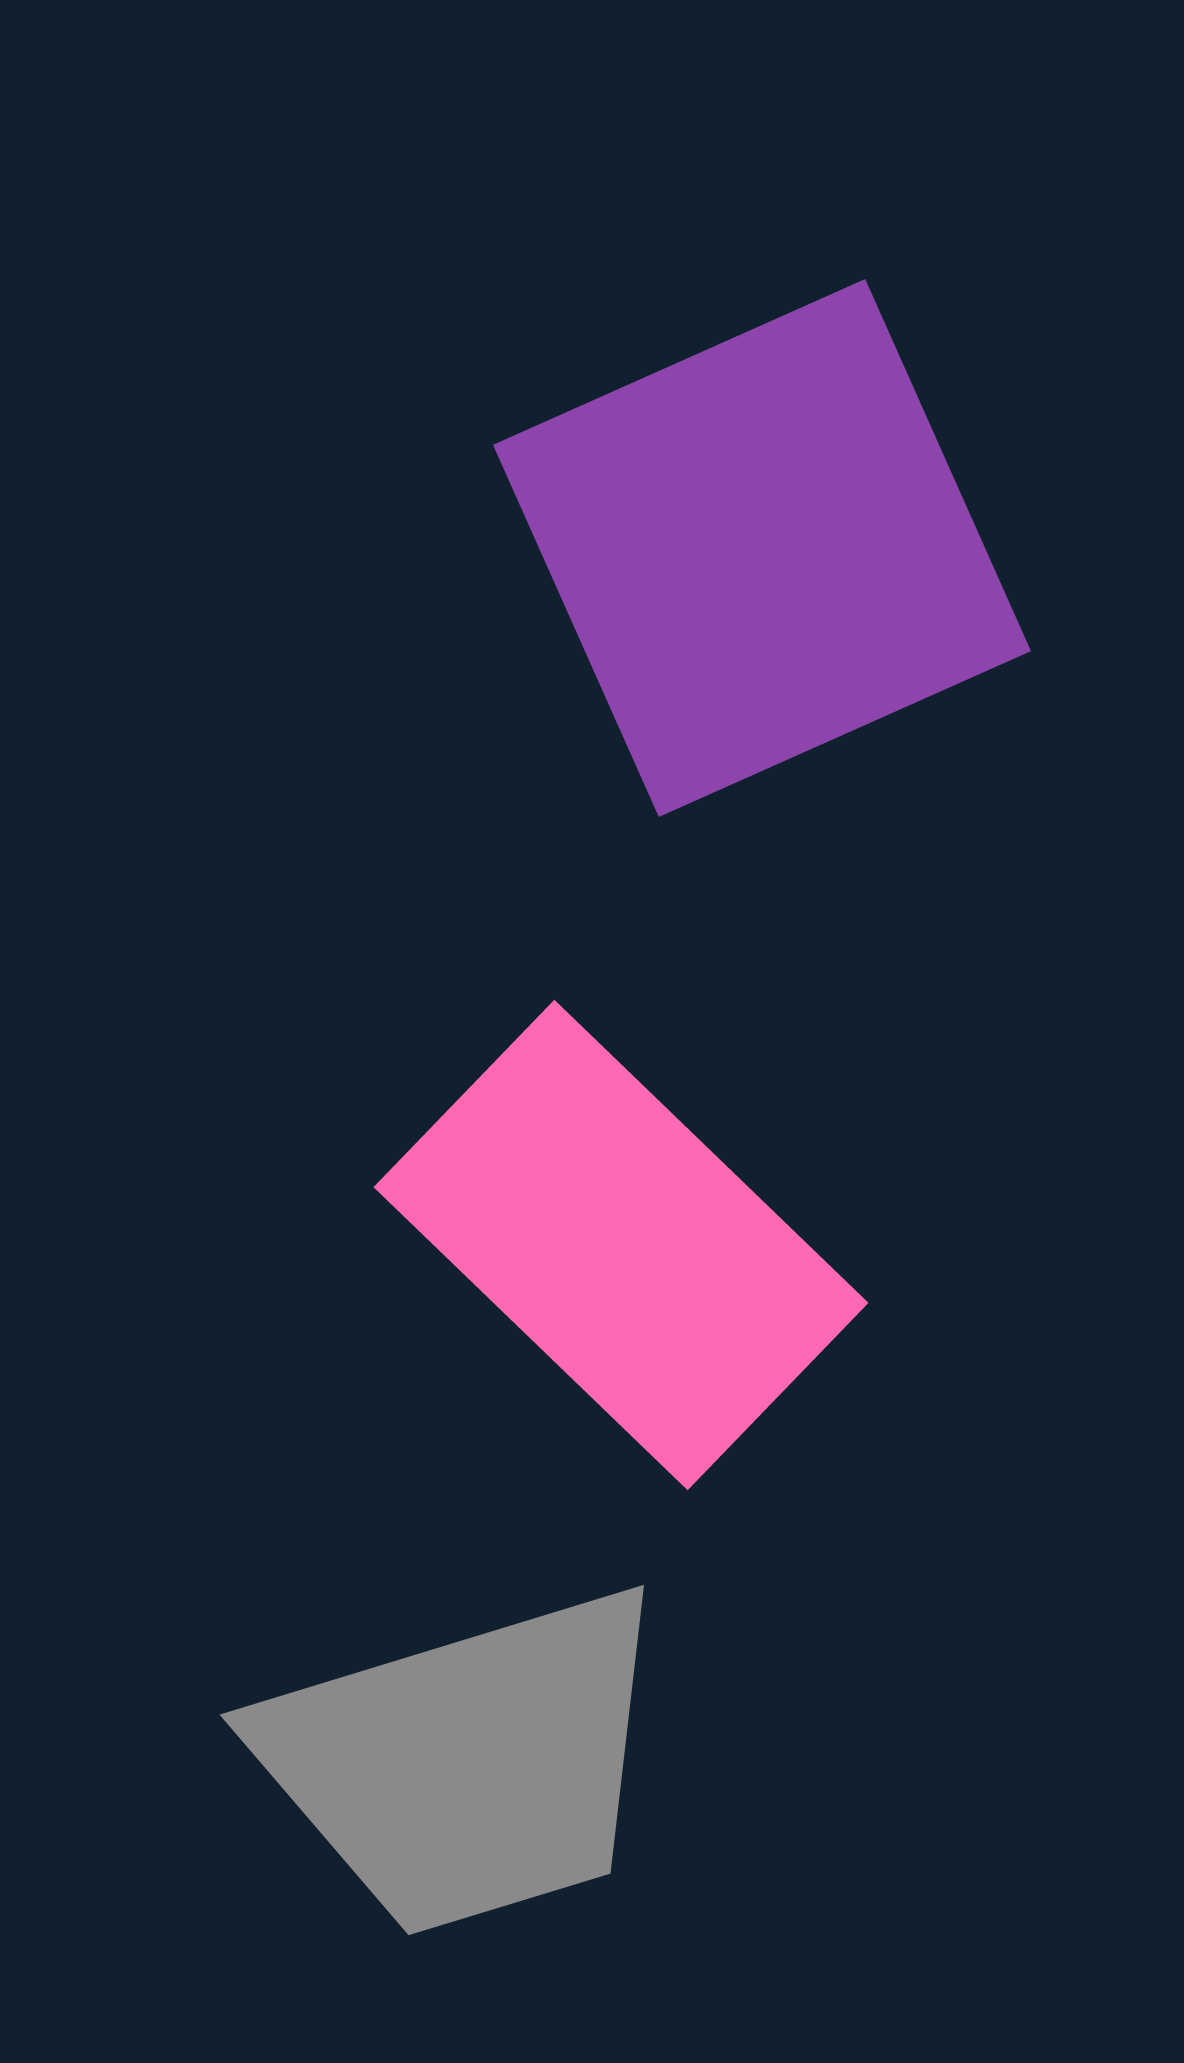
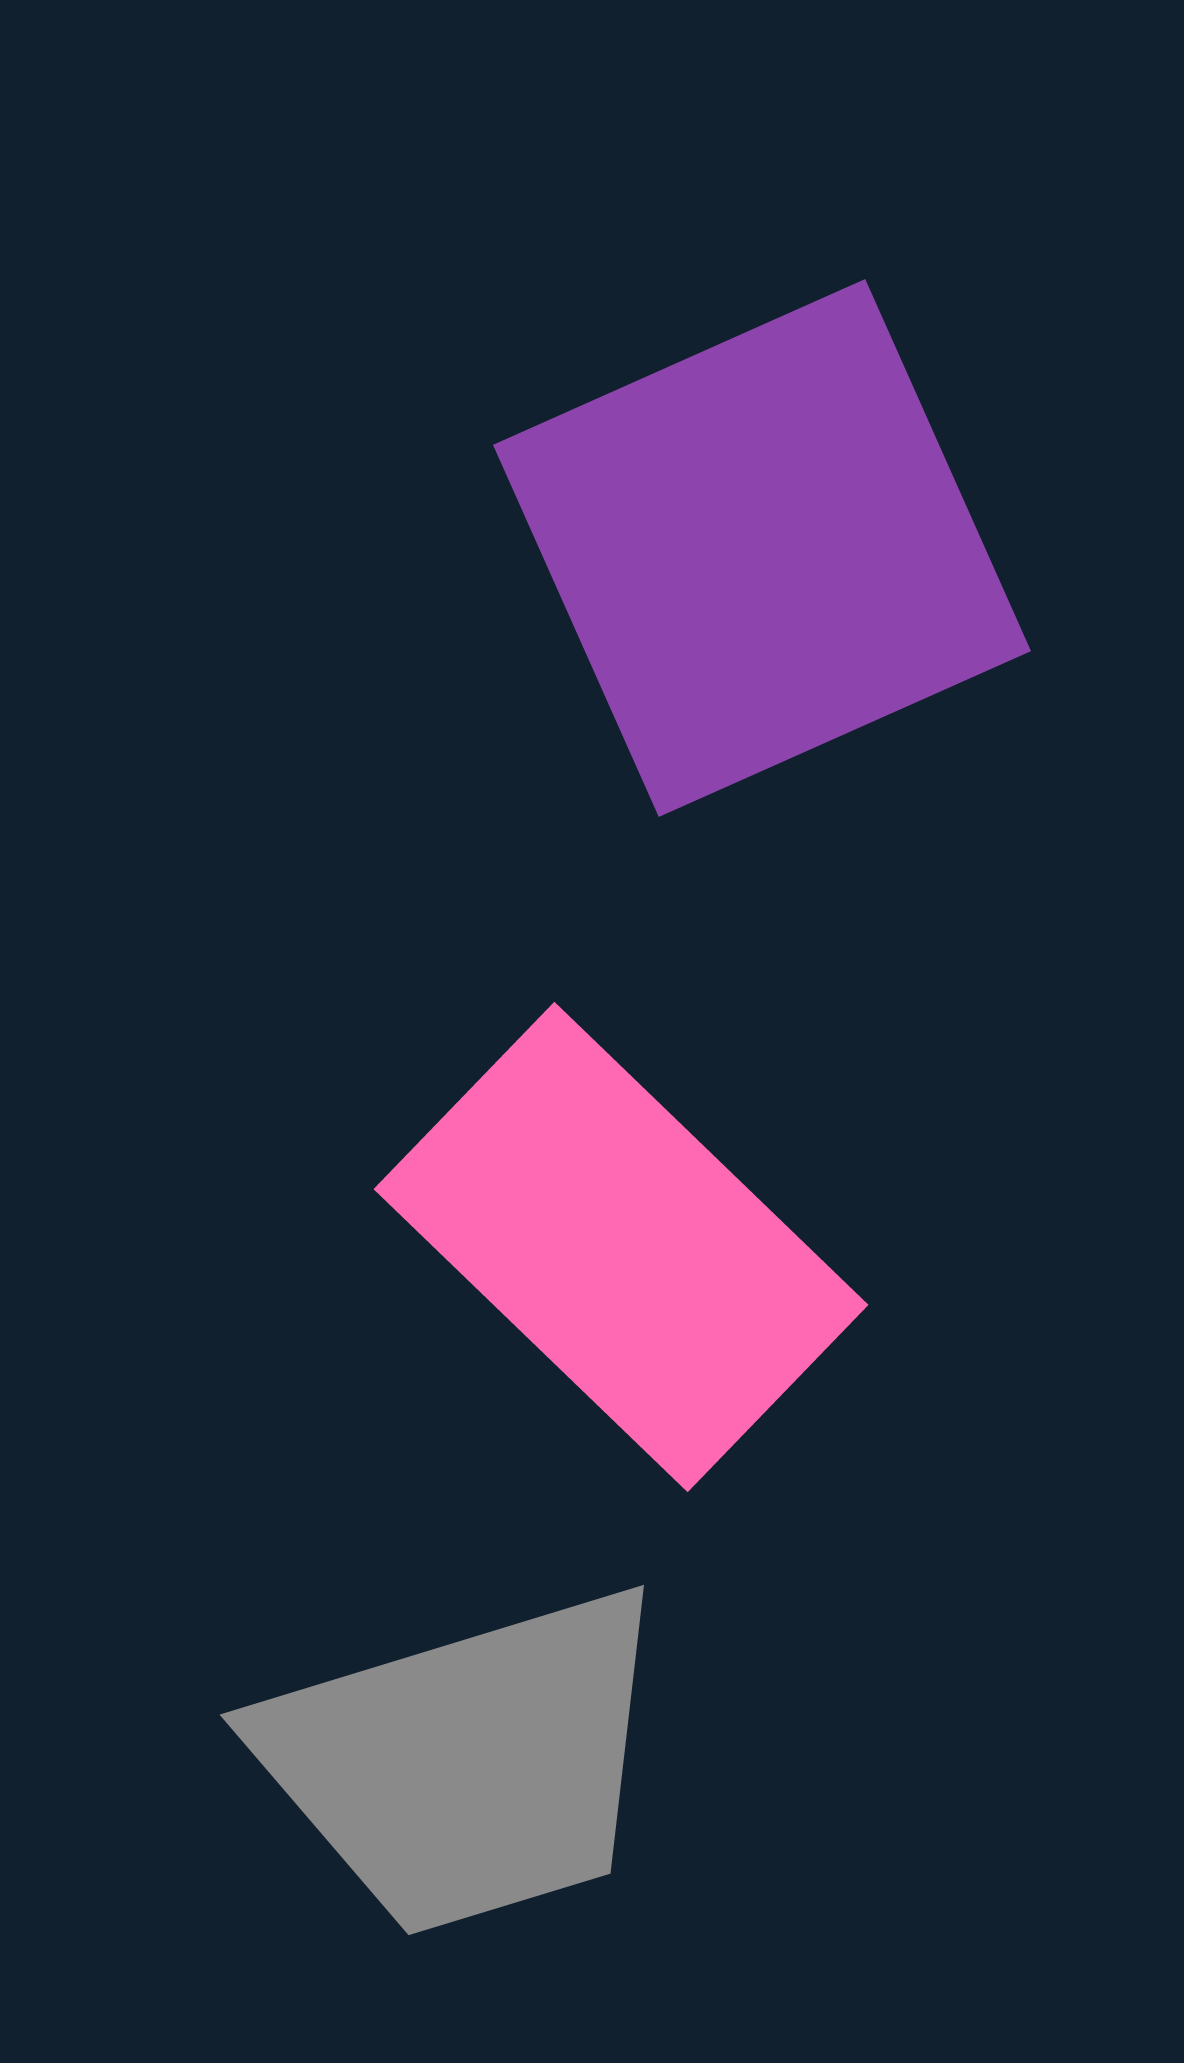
pink rectangle: moved 2 px down
